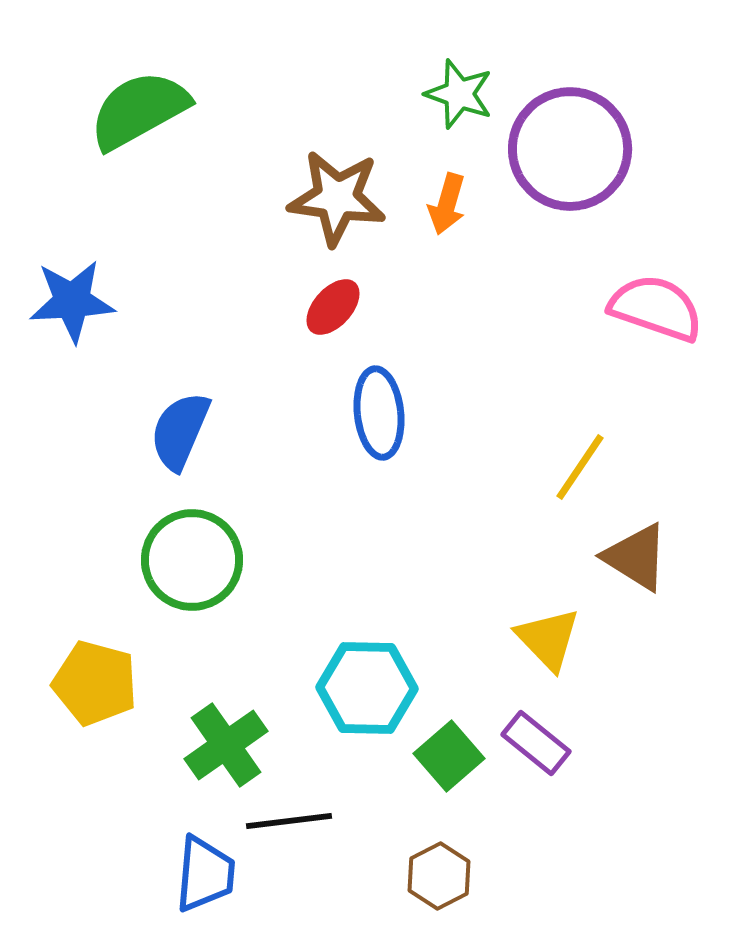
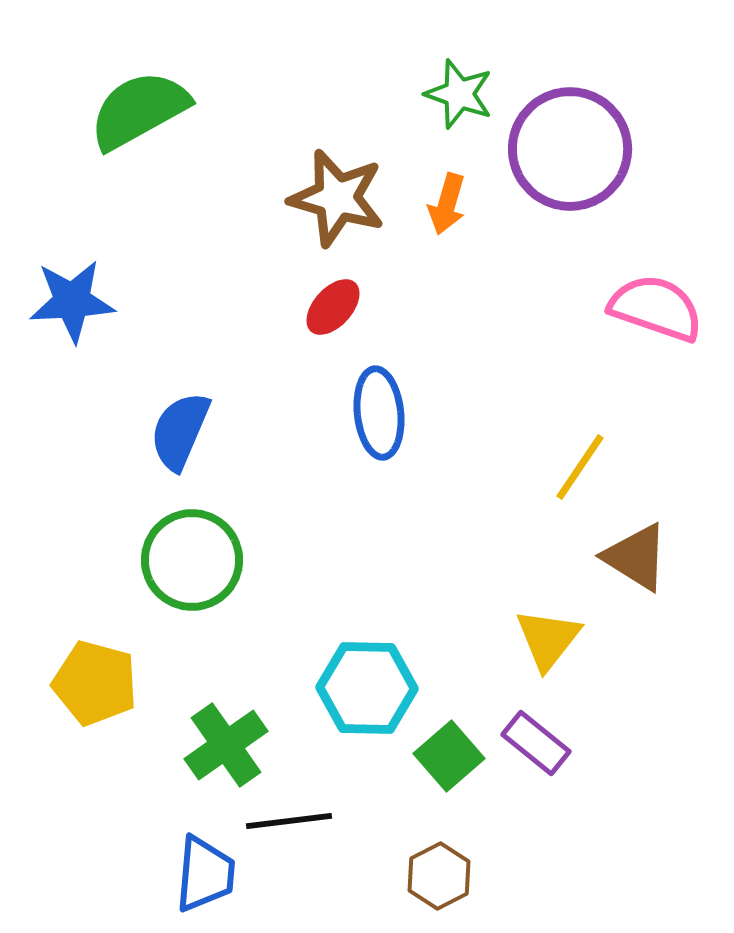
brown star: rotated 8 degrees clockwise
yellow triangle: rotated 22 degrees clockwise
